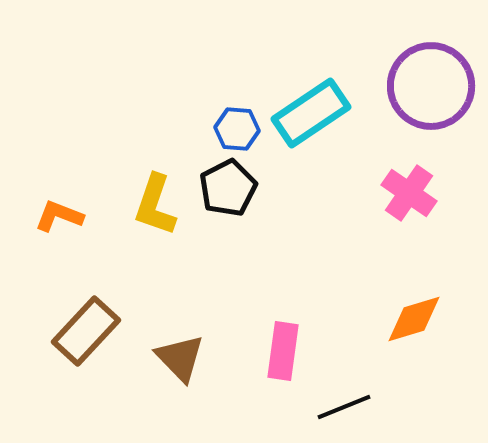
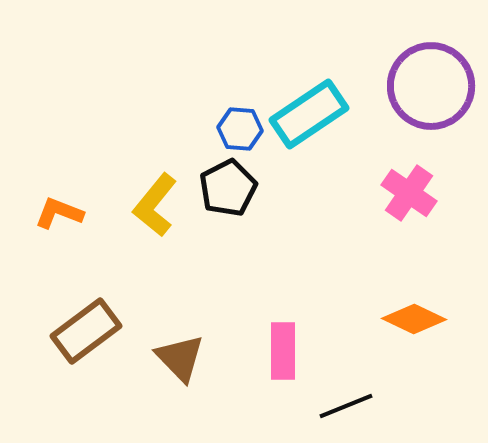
cyan rectangle: moved 2 px left, 1 px down
blue hexagon: moved 3 px right
yellow L-shape: rotated 20 degrees clockwise
orange L-shape: moved 3 px up
orange diamond: rotated 42 degrees clockwise
brown rectangle: rotated 10 degrees clockwise
pink rectangle: rotated 8 degrees counterclockwise
black line: moved 2 px right, 1 px up
